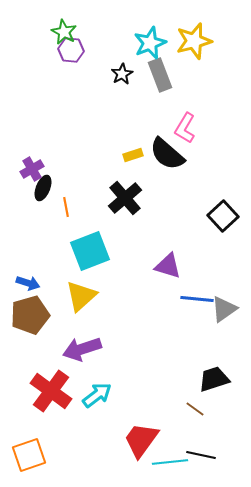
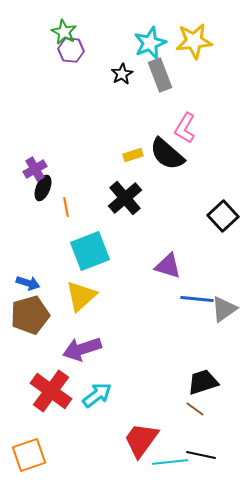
yellow star: rotated 9 degrees clockwise
purple cross: moved 3 px right
black trapezoid: moved 11 px left, 3 px down
